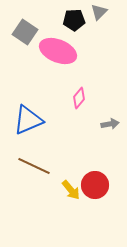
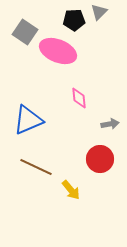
pink diamond: rotated 45 degrees counterclockwise
brown line: moved 2 px right, 1 px down
red circle: moved 5 px right, 26 px up
